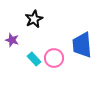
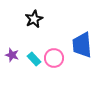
purple star: moved 15 px down
